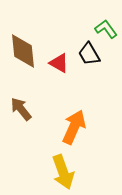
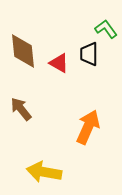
black trapezoid: rotated 30 degrees clockwise
orange arrow: moved 14 px right
yellow arrow: moved 19 px left; rotated 120 degrees clockwise
